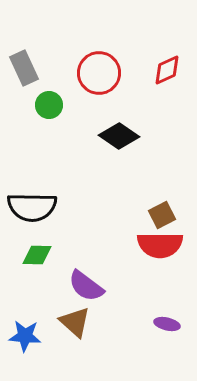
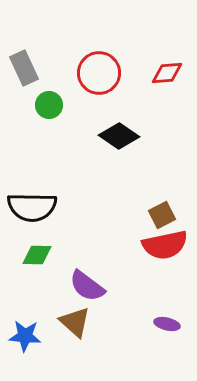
red diamond: moved 3 px down; rotated 20 degrees clockwise
red semicircle: moved 5 px right; rotated 12 degrees counterclockwise
purple semicircle: moved 1 px right
